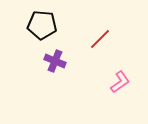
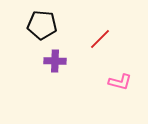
purple cross: rotated 20 degrees counterclockwise
pink L-shape: rotated 50 degrees clockwise
